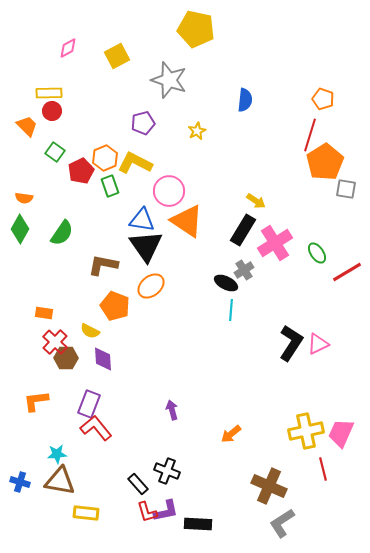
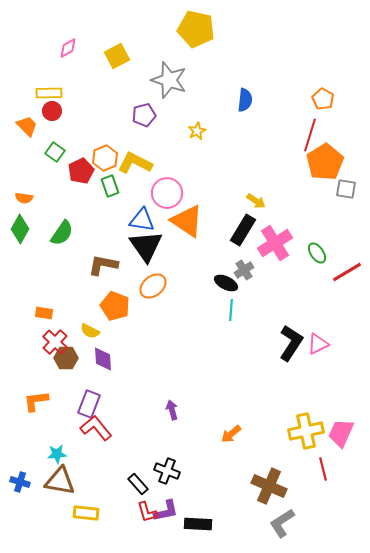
orange pentagon at (323, 99): rotated 10 degrees clockwise
purple pentagon at (143, 123): moved 1 px right, 8 px up
pink circle at (169, 191): moved 2 px left, 2 px down
orange ellipse at (151, 286): moved 2 px right
